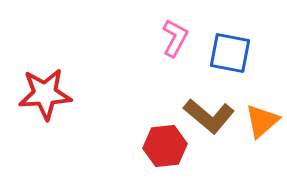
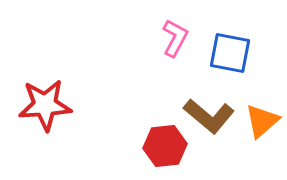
red star: moved 11 px down
